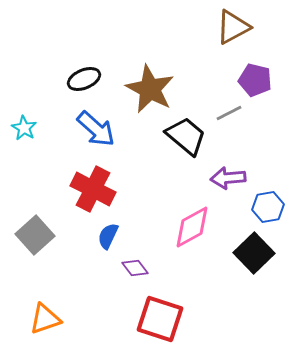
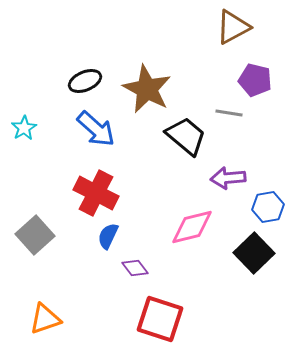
black ellipse: moved 1 px right, 2 px down
brown star: moved 3 px left
gray line: rotated 36 degrees clockwise
cyan star: rotated 10 degrees clockwise
red cross: moved 3 px right, 4 px down
pink diamond: rotated 15 degrees clockwise
